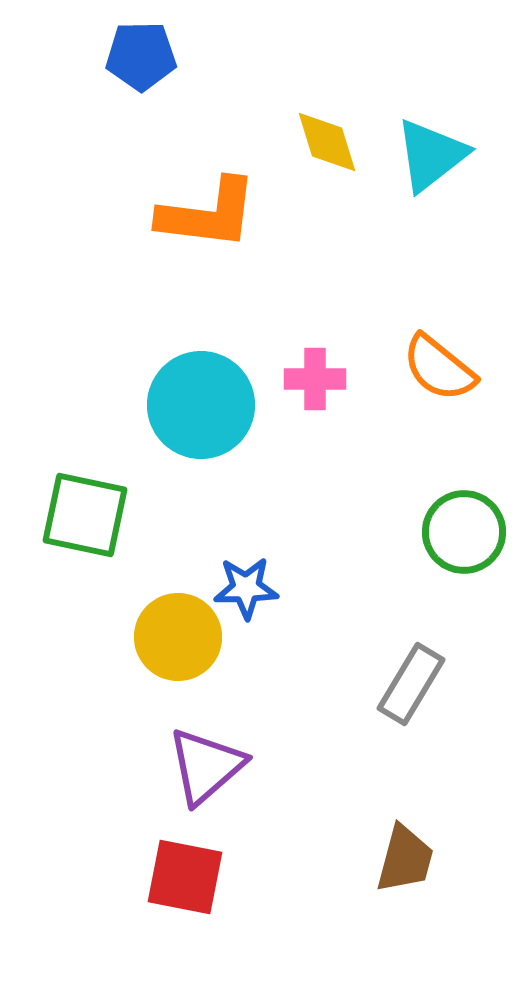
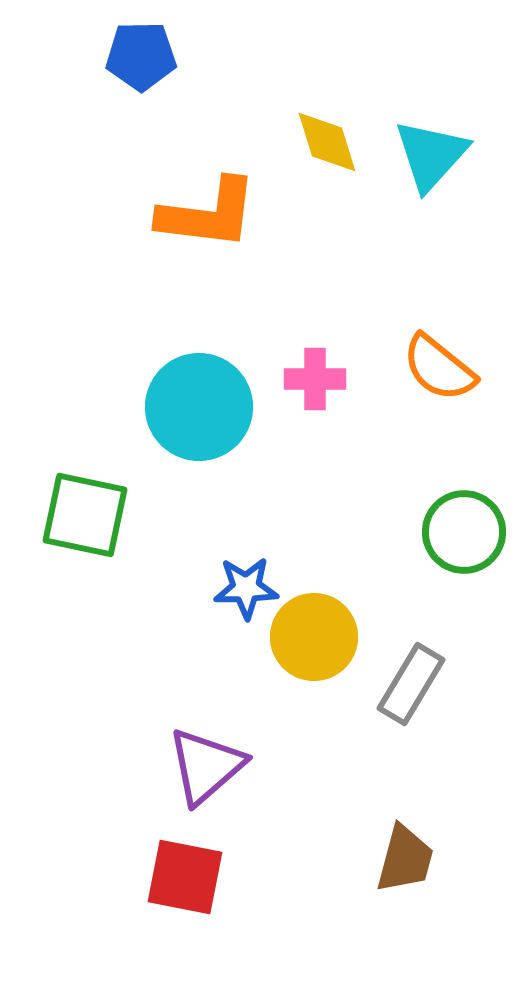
cyan triangle: rotated 10 degrees counterclockwise
cyan circle: moved 2 px left, 2 px down
yellow circle: moved 136 px right
